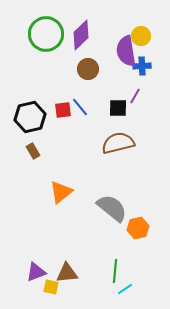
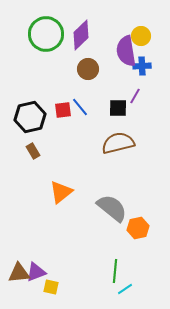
brown triangle: moved 48 px left
